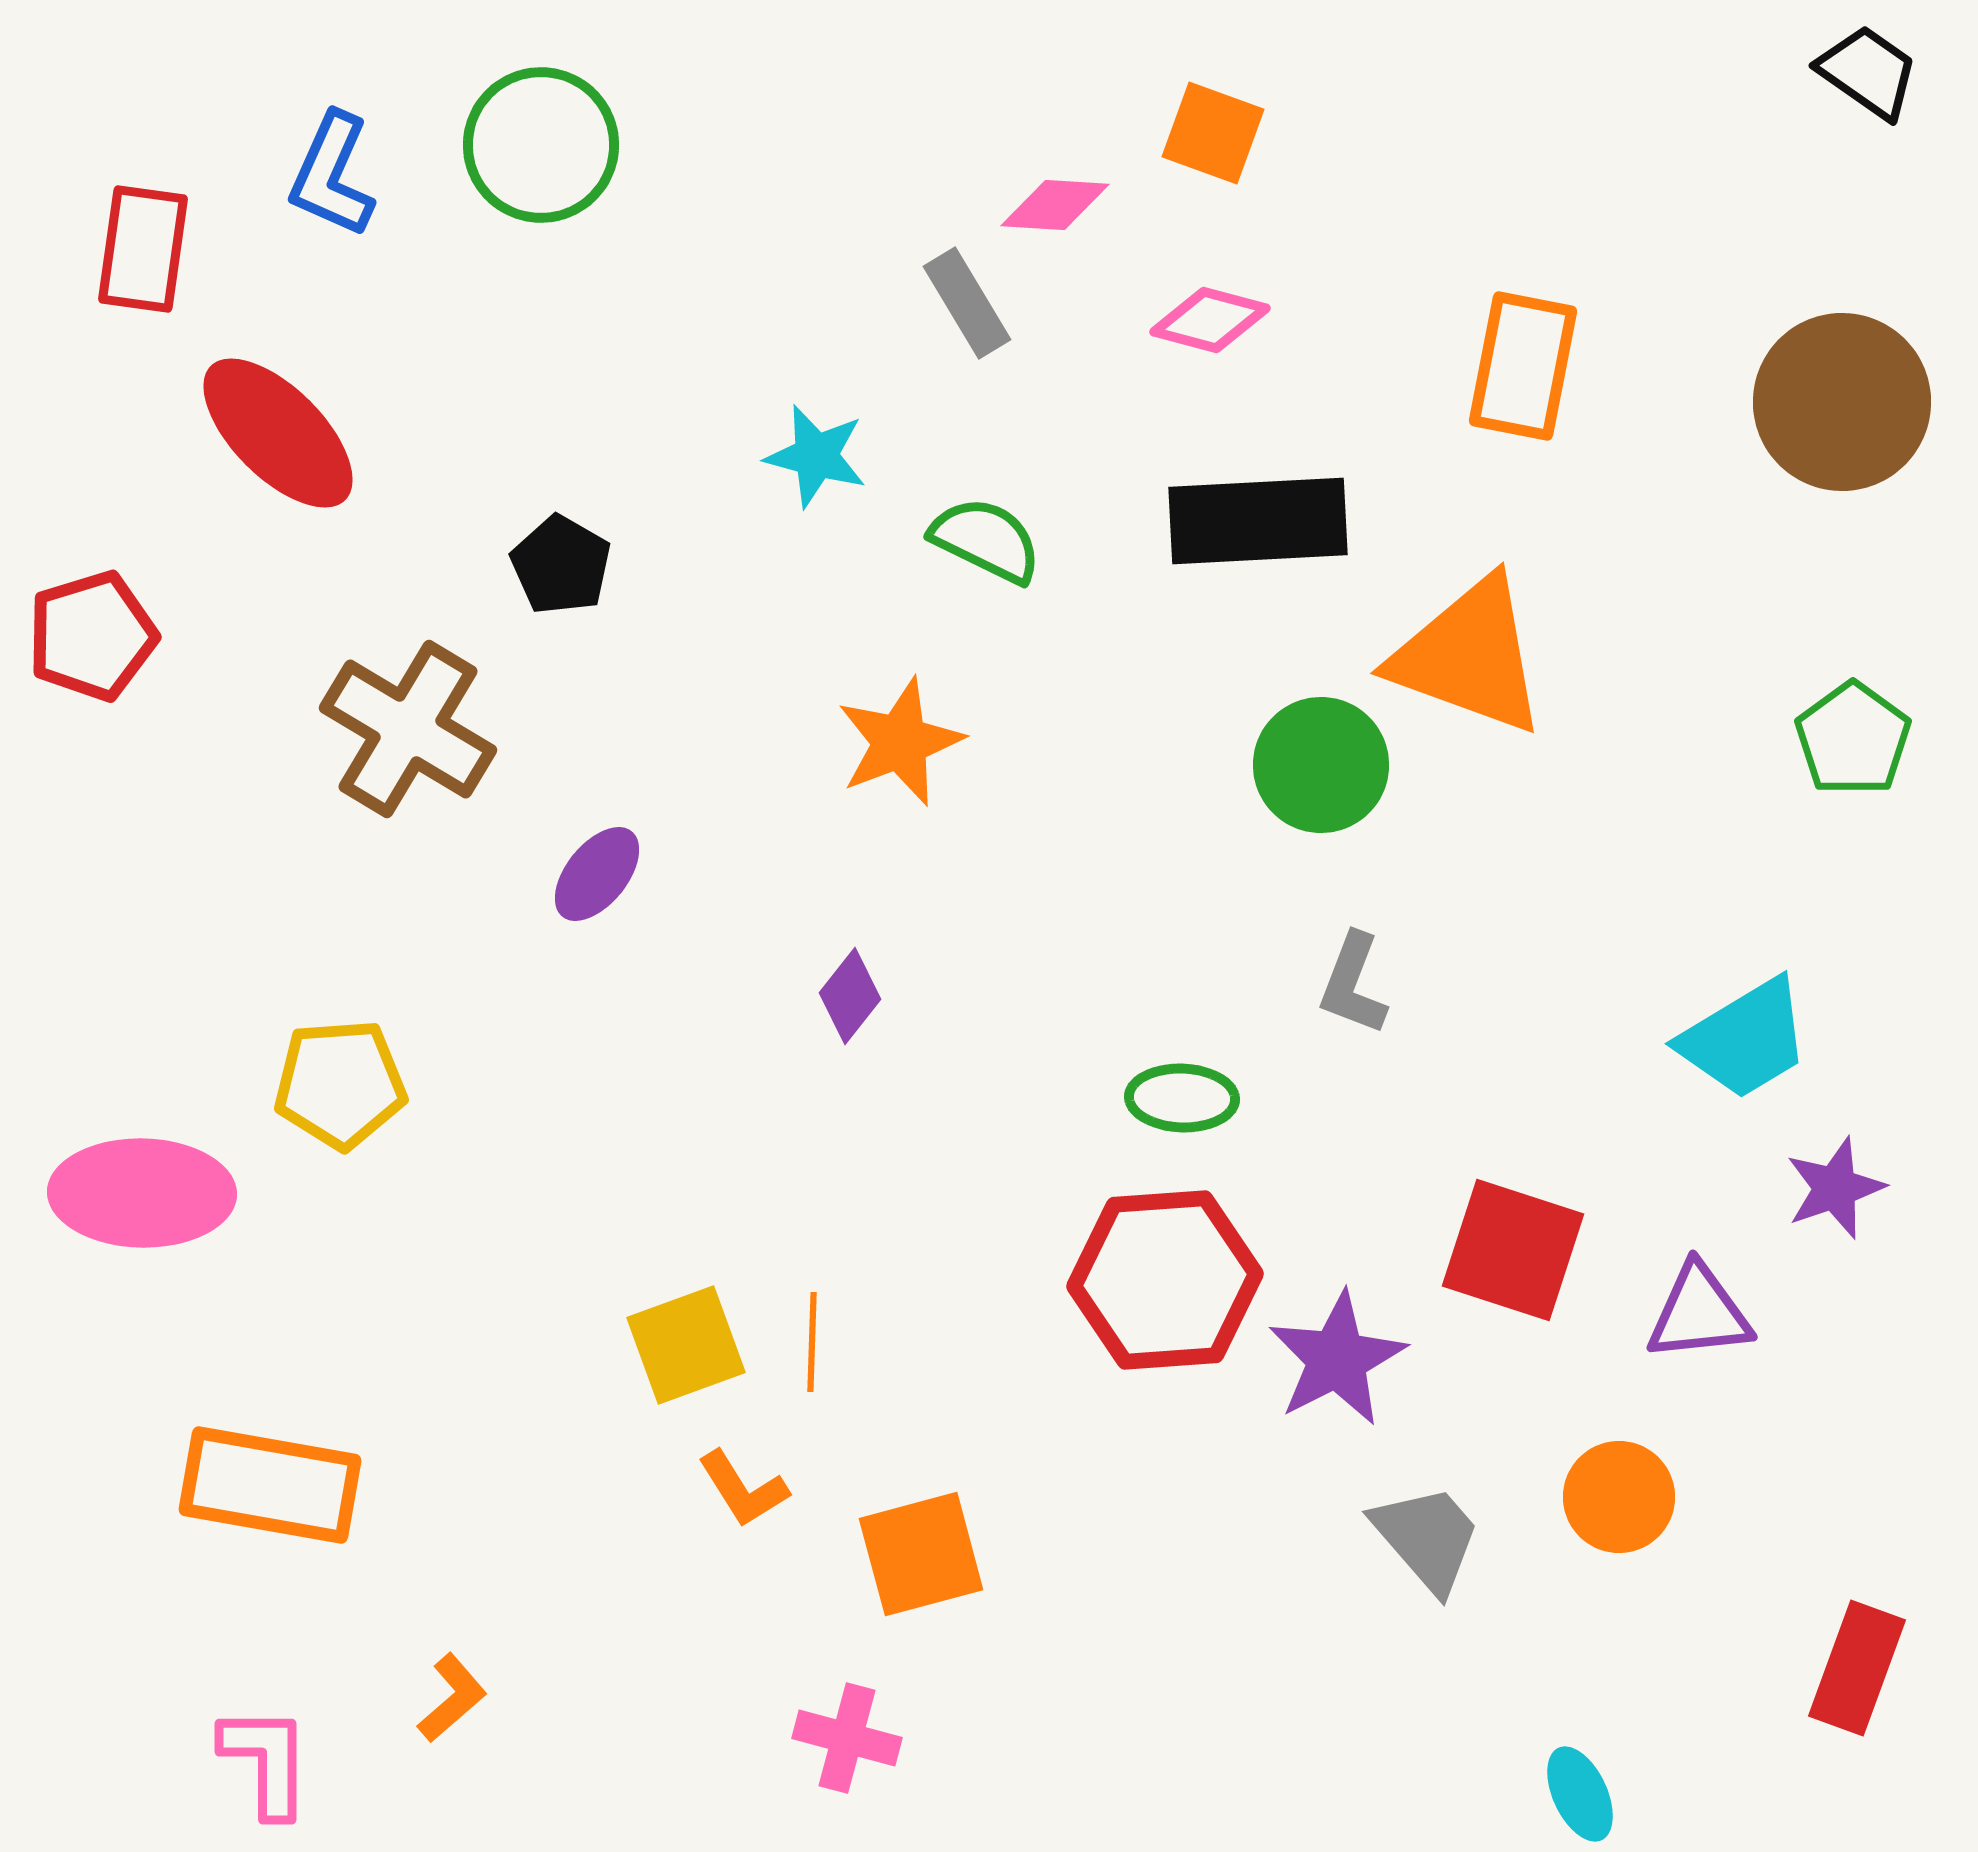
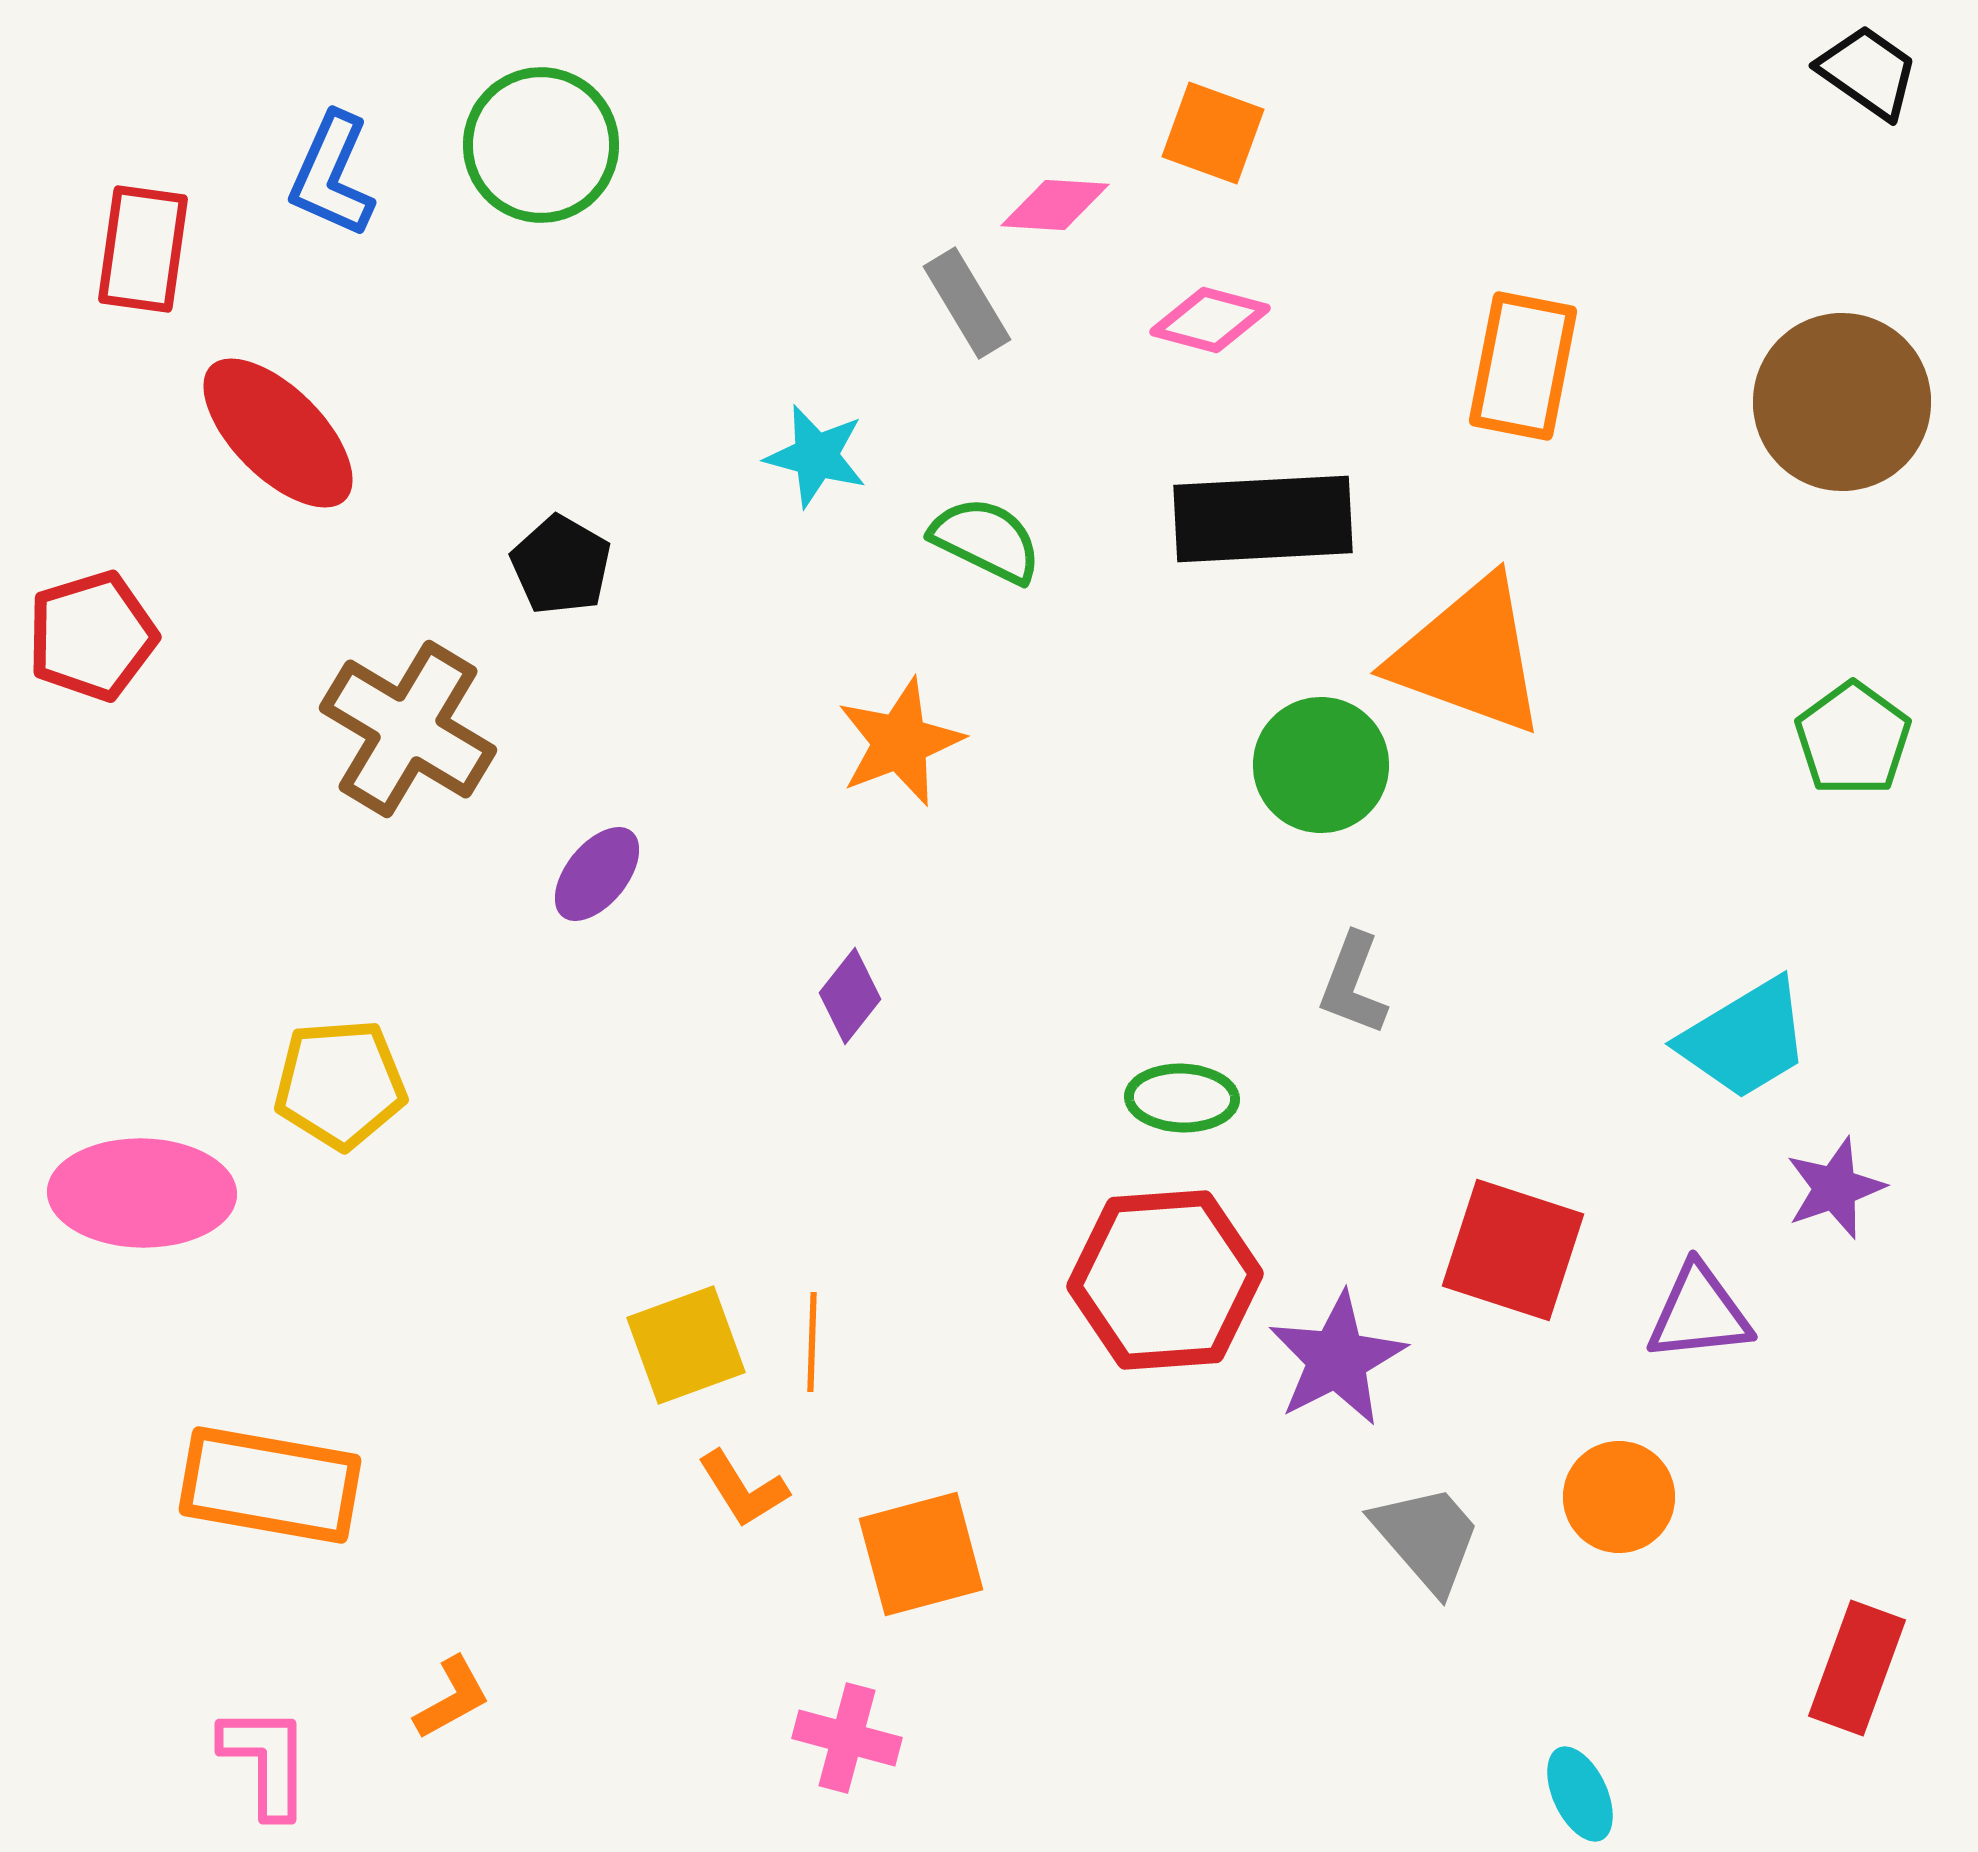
black rectangle at (1258, 521): moved 5 px right, 2 px up
orange L-shape at (452, 1698): rotated 12 degrees clockwise
